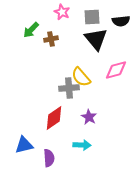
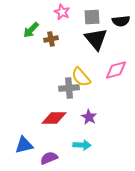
red diamond: rotated 35 degrees clockwise
purple semicircle: rotated 108 degrees counterclockwise
